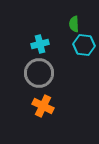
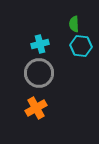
cyan hexagon: moved 3 px left, 1 px down
orange cross: moved 7 px left, 2 px down; rotated 35 degrees clockwise
